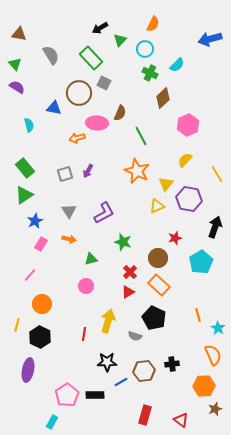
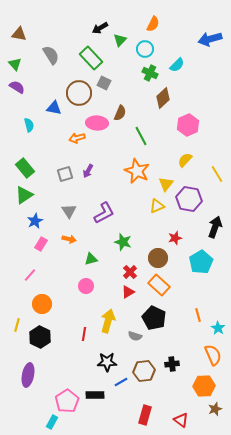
purple ellipse at (28, 370): moved 5 px down
pink pentagon at (67, 395): moved 6 px down
